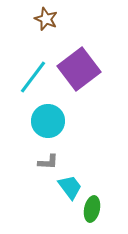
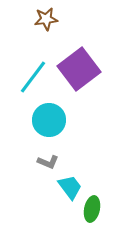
brown star: rotated 30 degrees counterclockwise
cyan circle: moved 1 px right, 1 px up
gray L-shape: rotated 20 degrees clockwise
